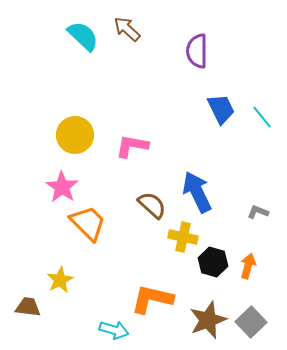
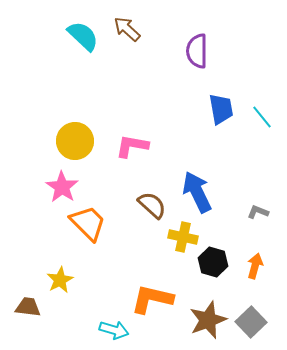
blue trapezoid: rotated 16 degrees clockwise
yellow circle: moved 6 px down
orange arrow: moved 7 px right
